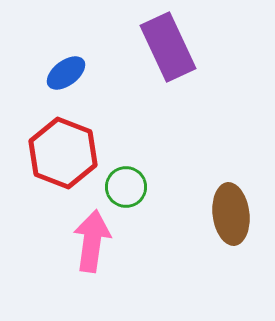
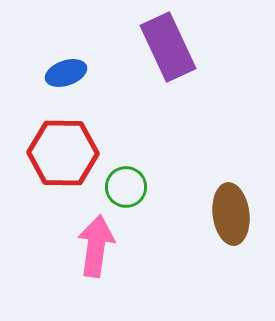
blue ellipse: rotated 18 degrees clockwise
red hexagon: rotated 20 degrees counterclockwise
pink arrow: moved 4 px right, 5 px down
